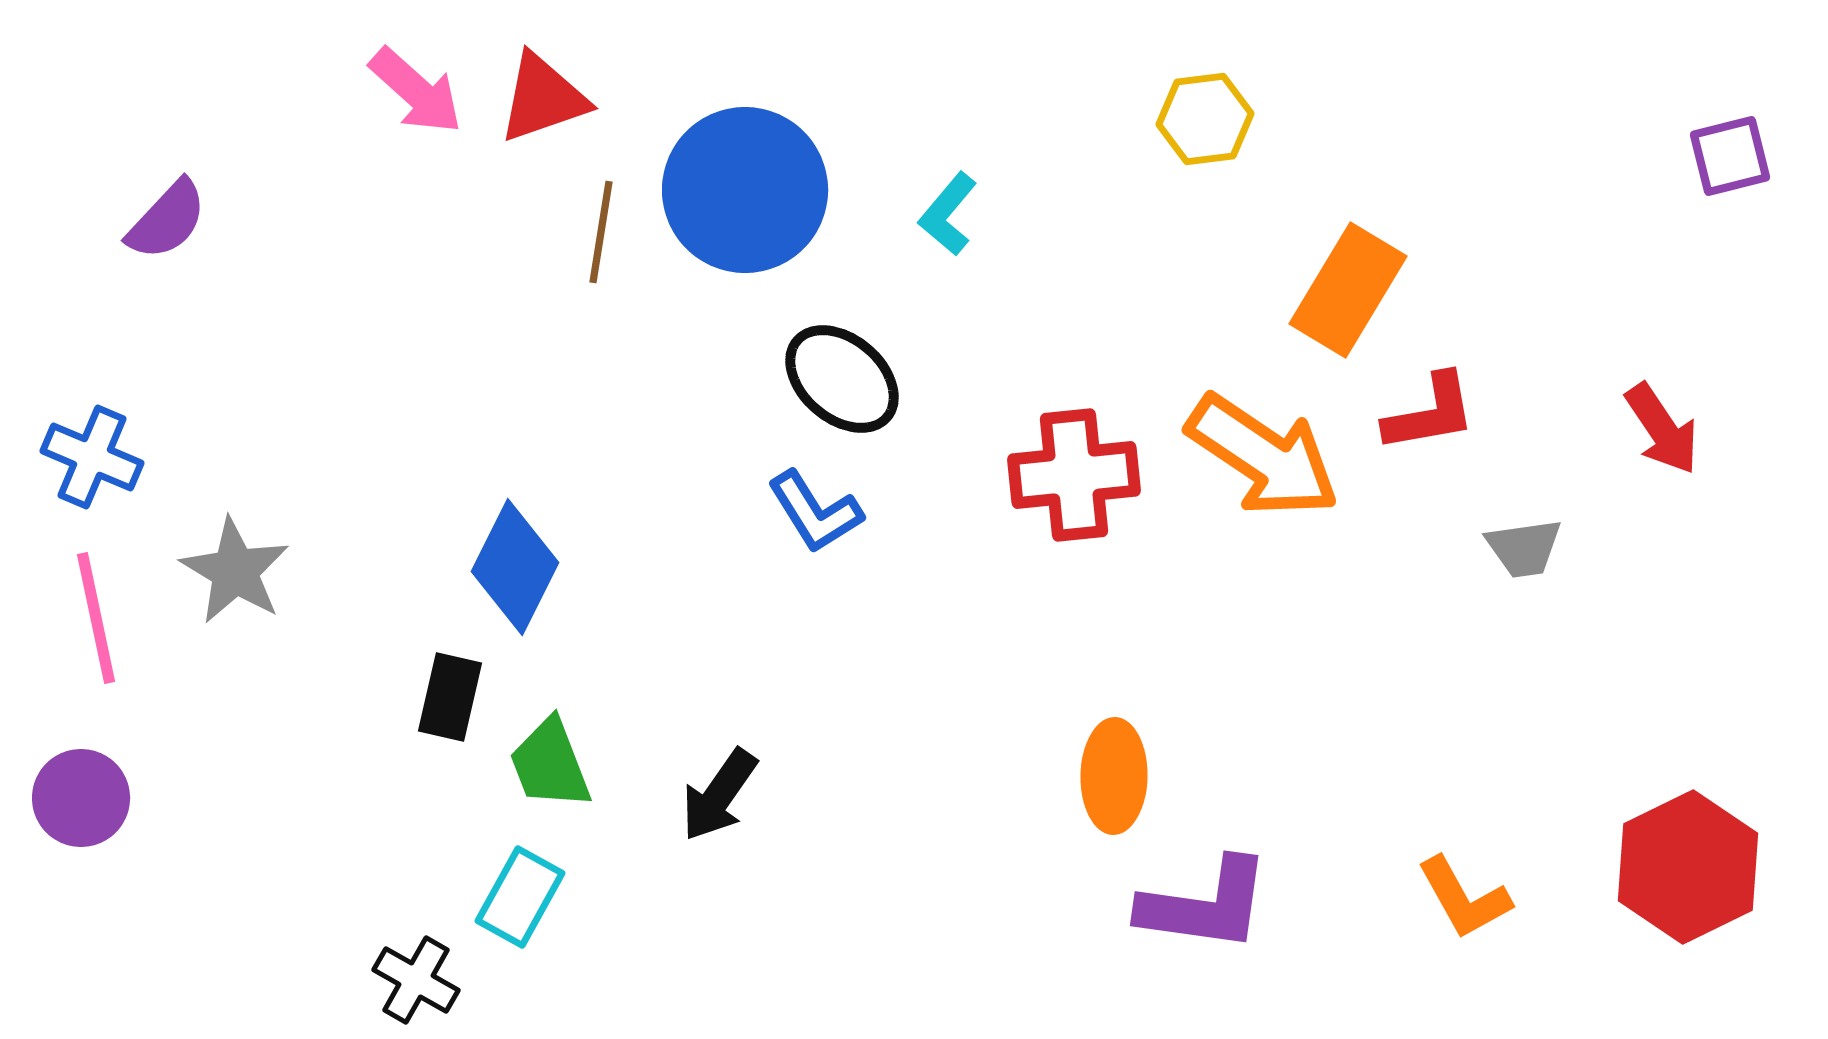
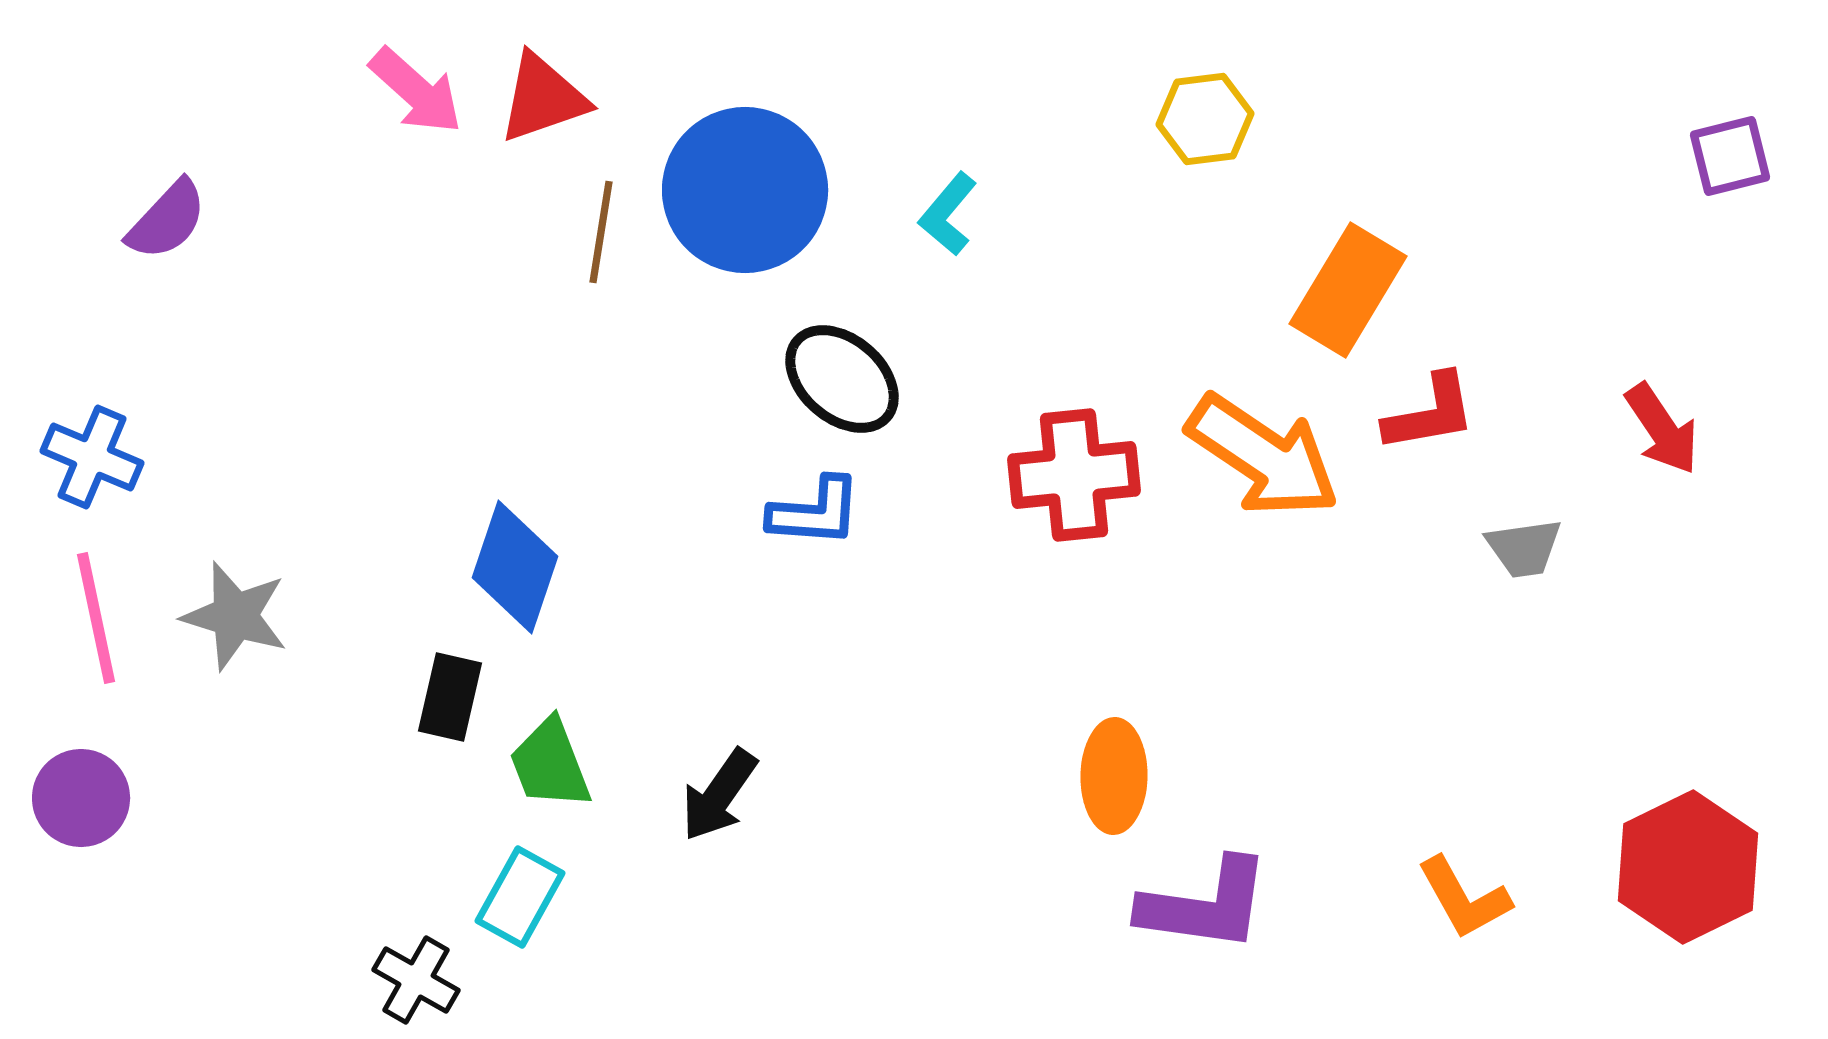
blue L-shape: rotated 54 degrees counterclockwise
blue diamond: rotated 8 degrees counterclockwise
gray star: moved 45 px down; rotated 14 degrees counterclockwise
